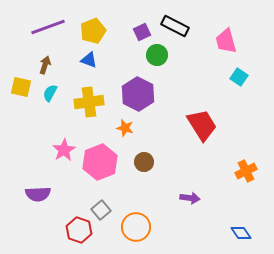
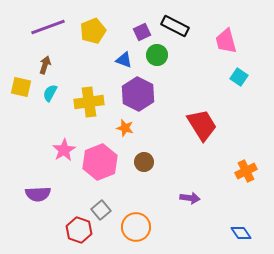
blue triangle: moved 35 px right
